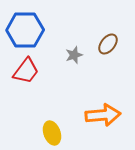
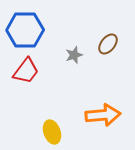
yellow ellipse: moved 1 px up
